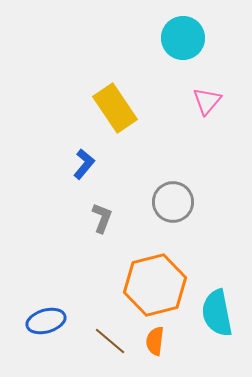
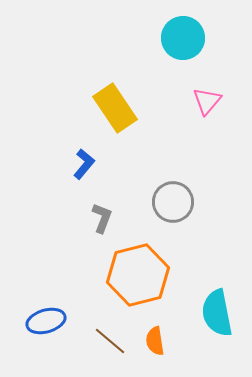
orange hexagon: moved 17 px left, 10 px up
orange semicircle: rotated 16 degrees counterclockwise
